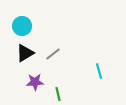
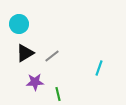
cyan circle: moved 3 px left, 2 px up
gray line: moved 1 px left, 2 px down
cyan line: moved 3 px up; rotated 35 degrees clockwise
